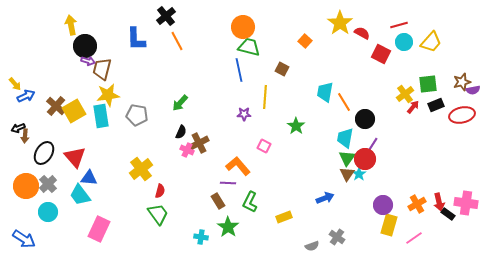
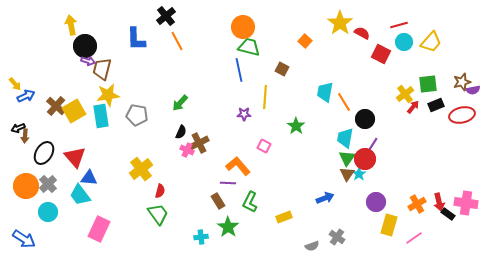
purple circle at (383, 205): moved 7 px left, 3 px up
cyan cross at (201, 237): rotated 16 degrees counterclockwise
